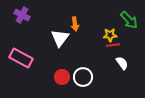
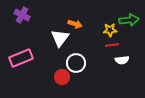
green arrow: rotated 54 degrees counterclockwise
orange arrow: rotated 64 degrees counterclockwise
yellow star: moved 5 px up
red line: moved 1 px left
pink rectangle: rotated 50 degrees counterclockwise
white semicircle: moved 3 px up; rotated 120 degrees clockwise
white circle: moved 7 px left, 14 px up
